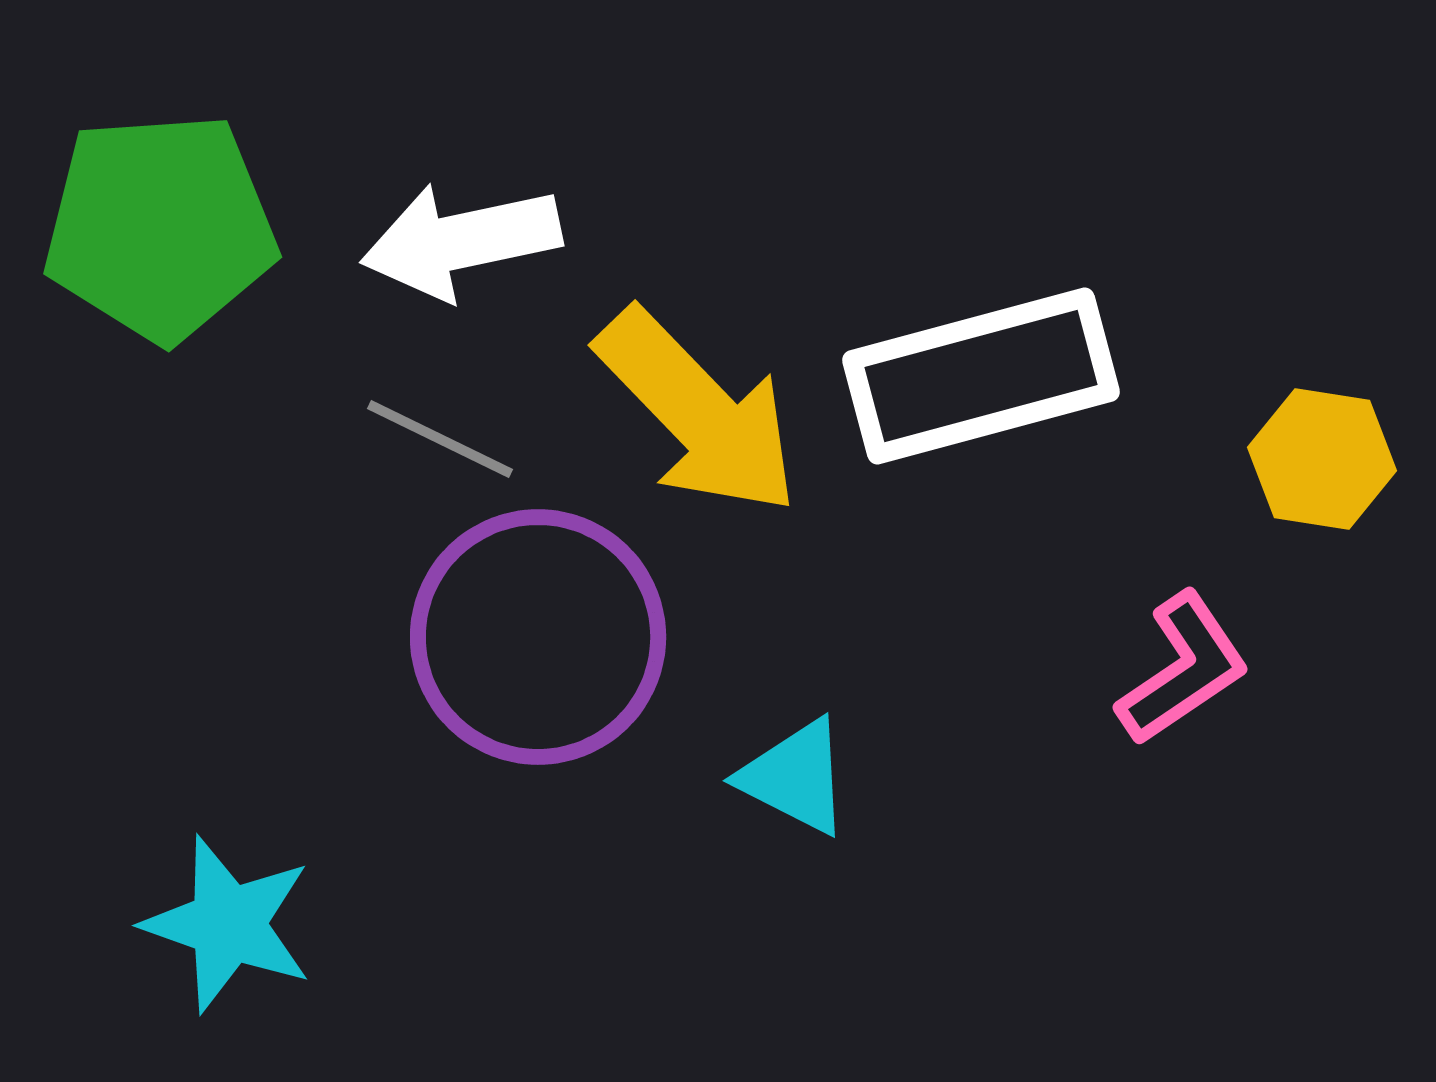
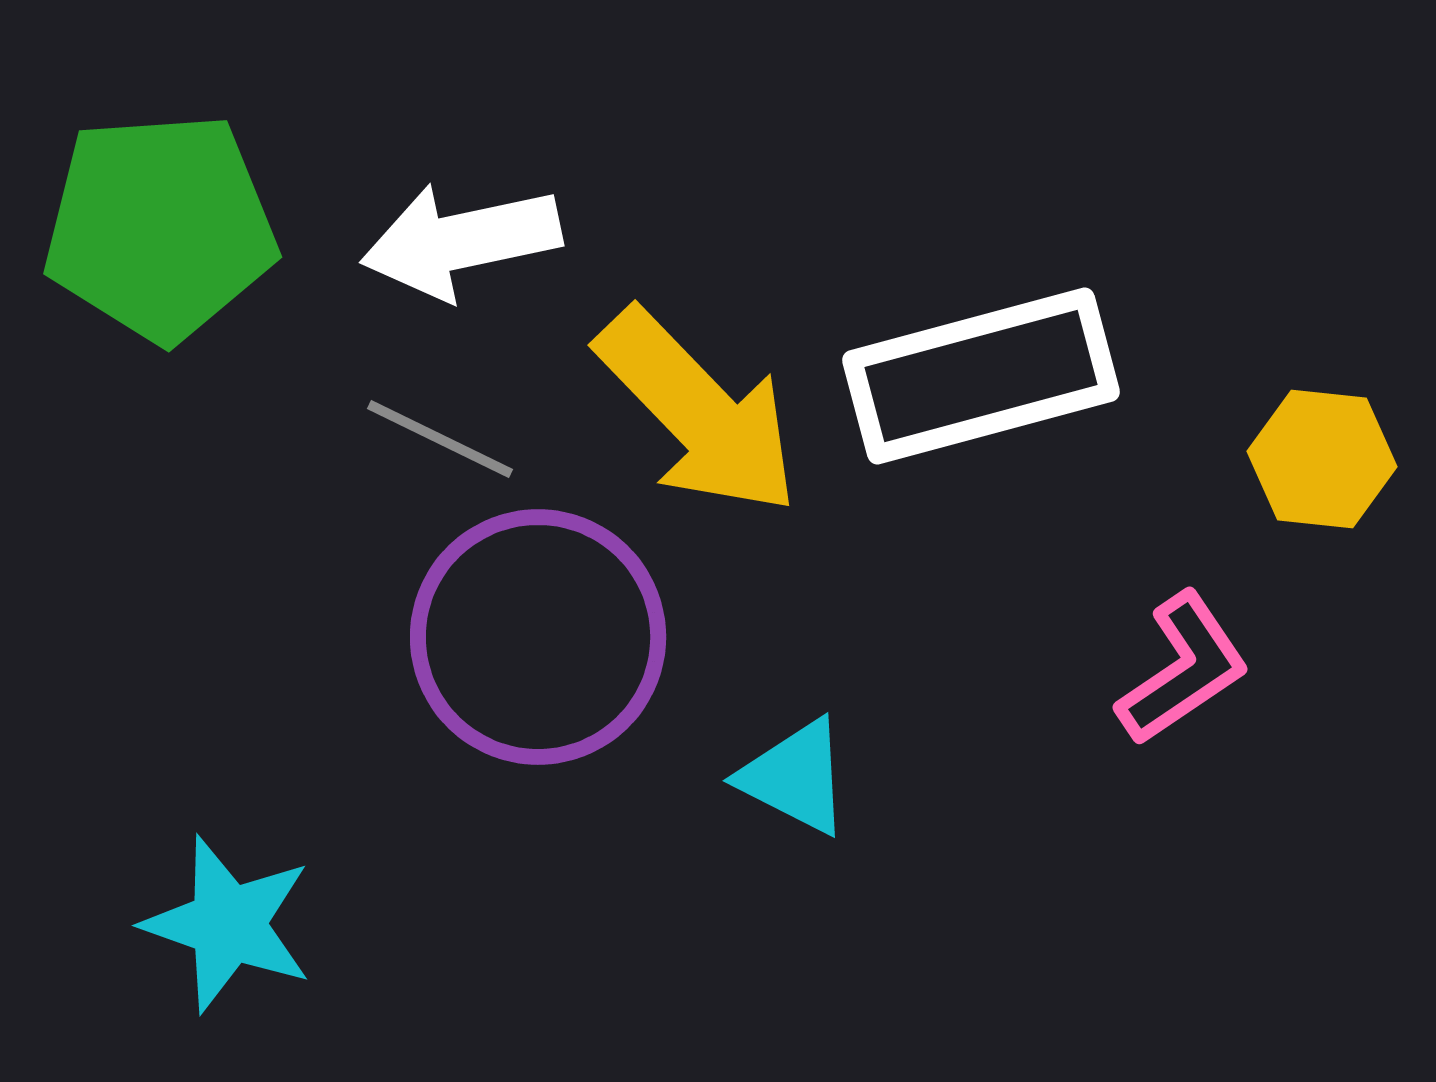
yellow hexagon: rotated 3 degrees counterclockwise
